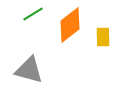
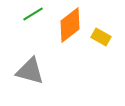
yellow rectangle: moved 2 px left; rotated 60 degrees counterclockwise
gray triangle: moved 1 px right, 1 px down
